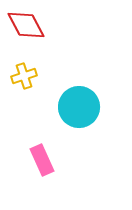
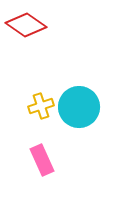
red diamond: rotated 27 degrees counterclockwise
yellow cross: moved 17 px right, 30 px down
